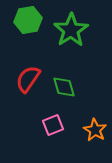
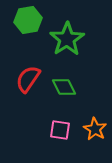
green star: moved 4 px left, 9 px down
green diamond: rotated 10 degrees counterclockwise
pink square: moved 7 px right, 5 px down; rotated 30 degrees clockwise
orange star: moved 1 px up
